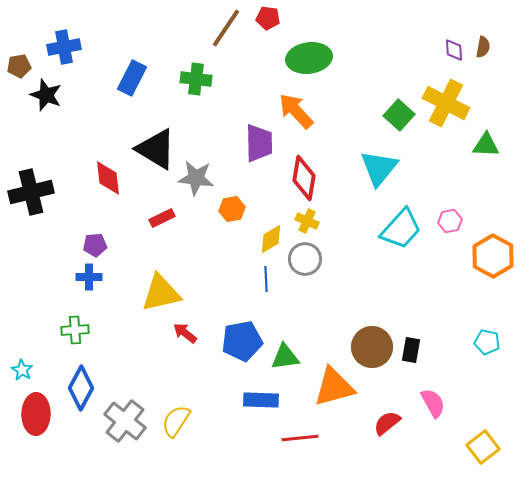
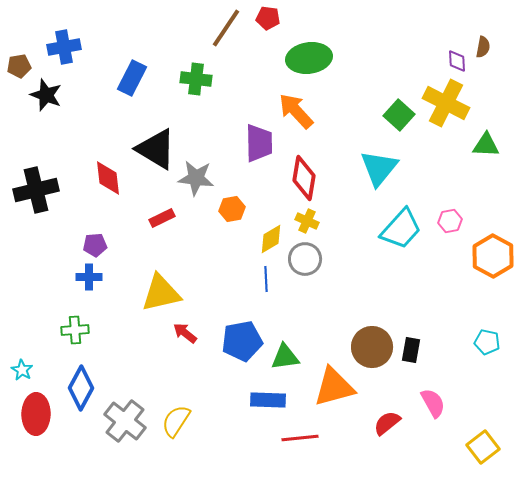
purple diamond at (454, 50): moved 3 px right, 11 px down
black cross at (31, 192): moved 5 px right, 2 px up
blue rectangle at (261, 400): moved 7 px right
